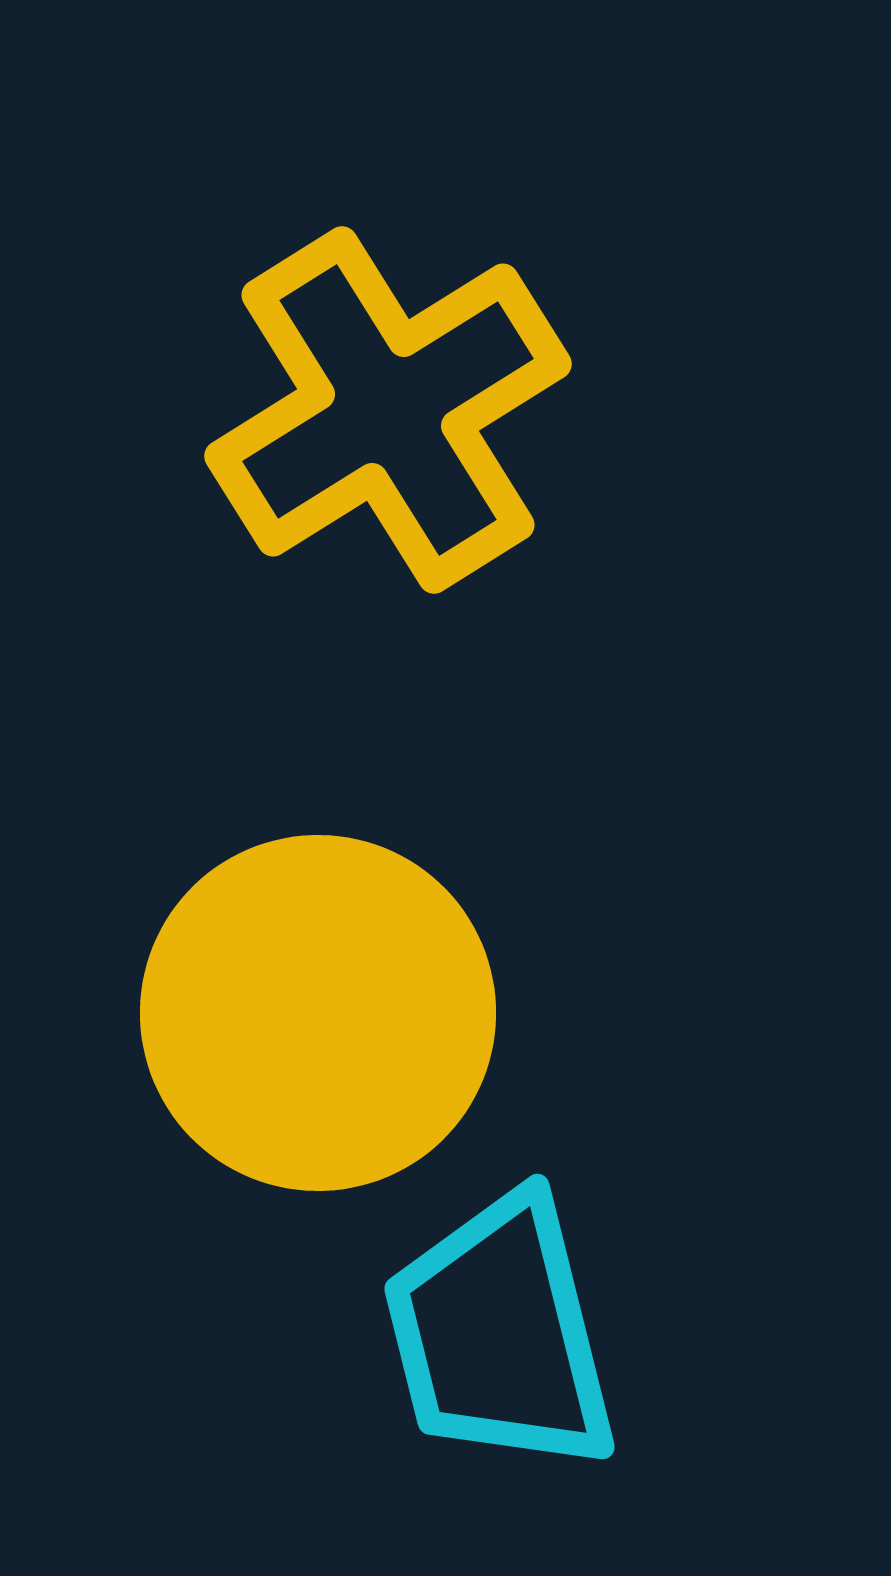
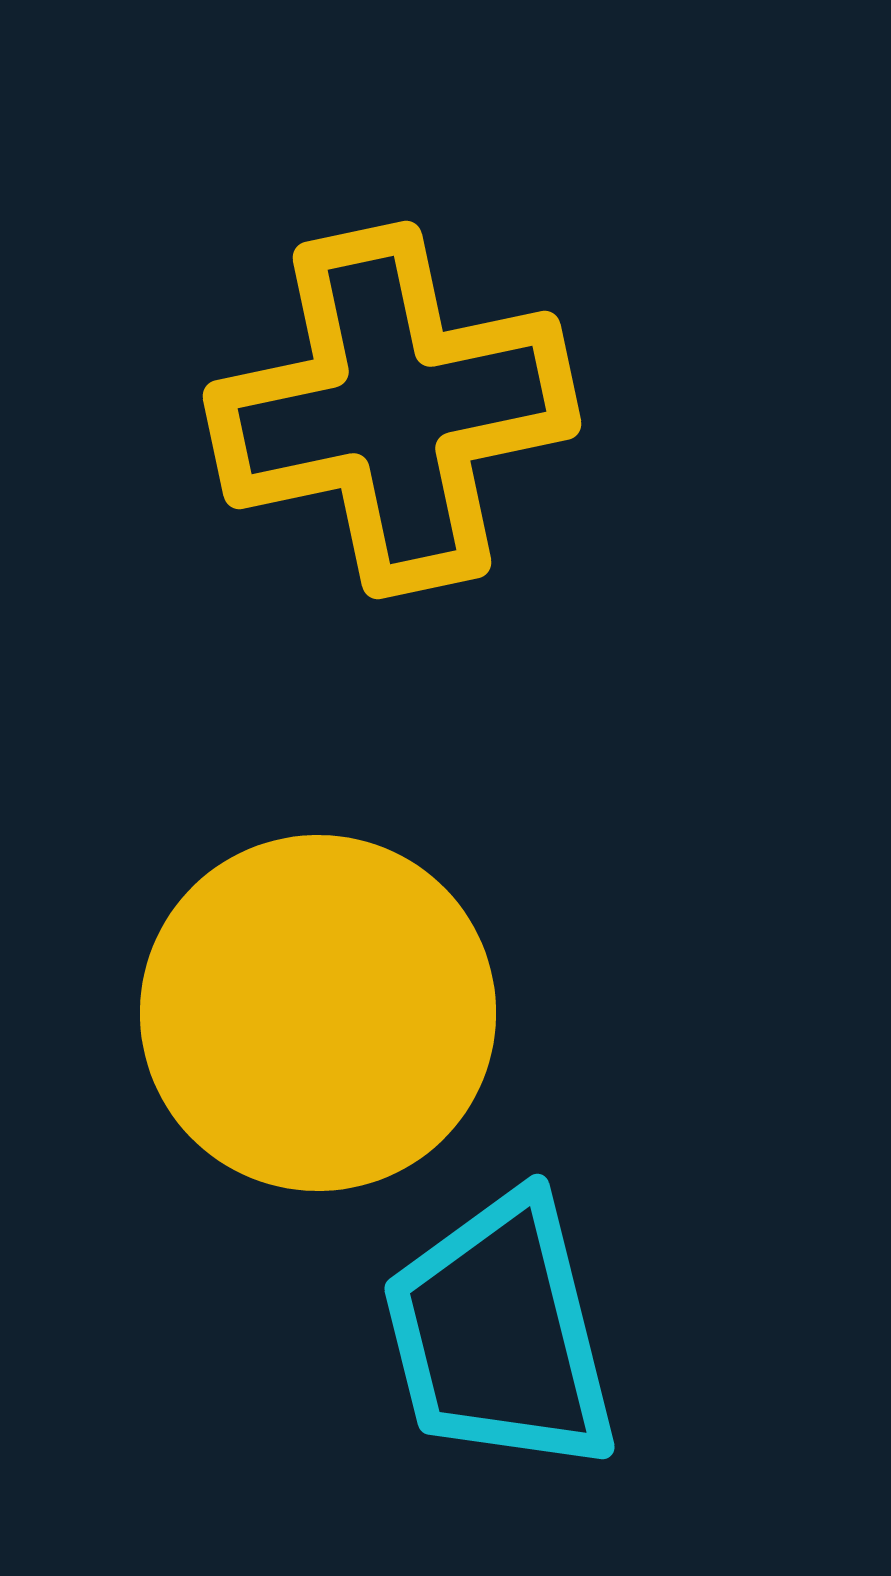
yellow cross: moved 4 px right; rotated 20 degrees clockwise
